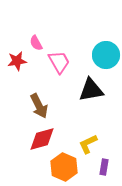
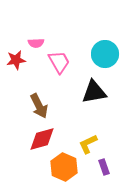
pink semicircle: rotated 63 degrees counterclockwise
cyan circle: moved 1 px left, 1 px up
red star: moved 1 px left, 1 px up
black triangle: moved 3 px right, 2 px down
purple rectangle: rotated 28 degrees counterclockwise
